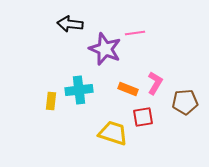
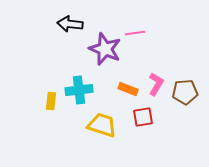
pink L-shape: moved 1 px right, 1 px down
brown pentagon: moved 10 px up
yellow trapezoid: moved 11 px left, 8 px up
